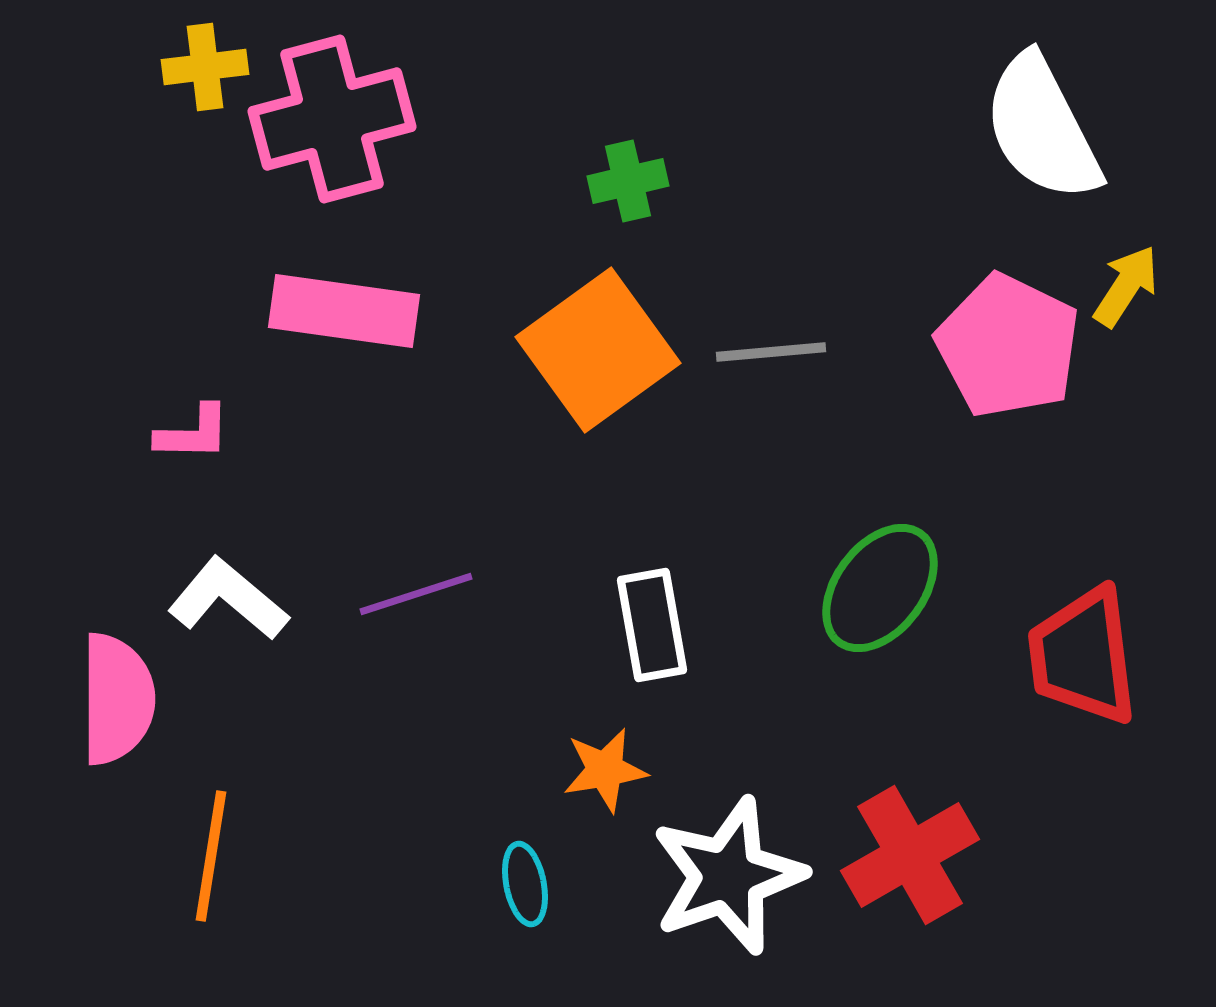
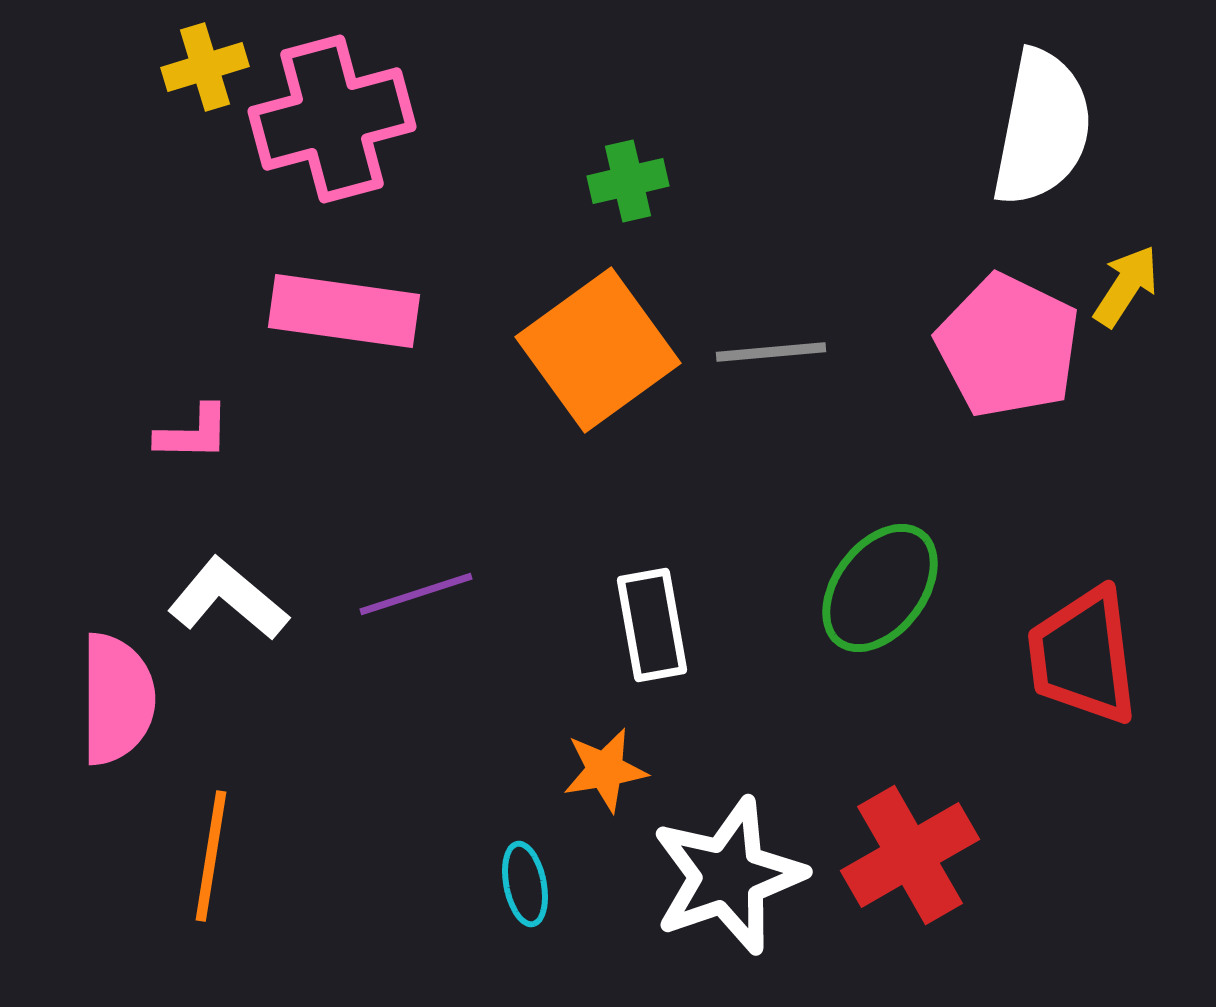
yellow cross: rotated 10 degrees counterclockwise
white semicircle: rotated 142 degrees counterclockwise
